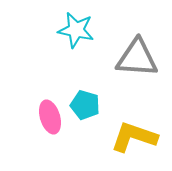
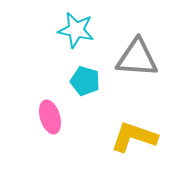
cyan pentagon: moved 24 px up
